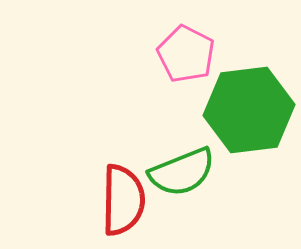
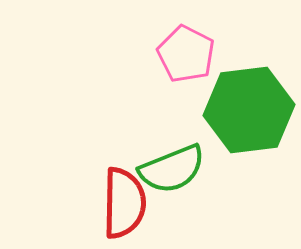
green semicircle: moved 10 px left, 3 px up
red semicircle: moved 1 px right, 3 px down
